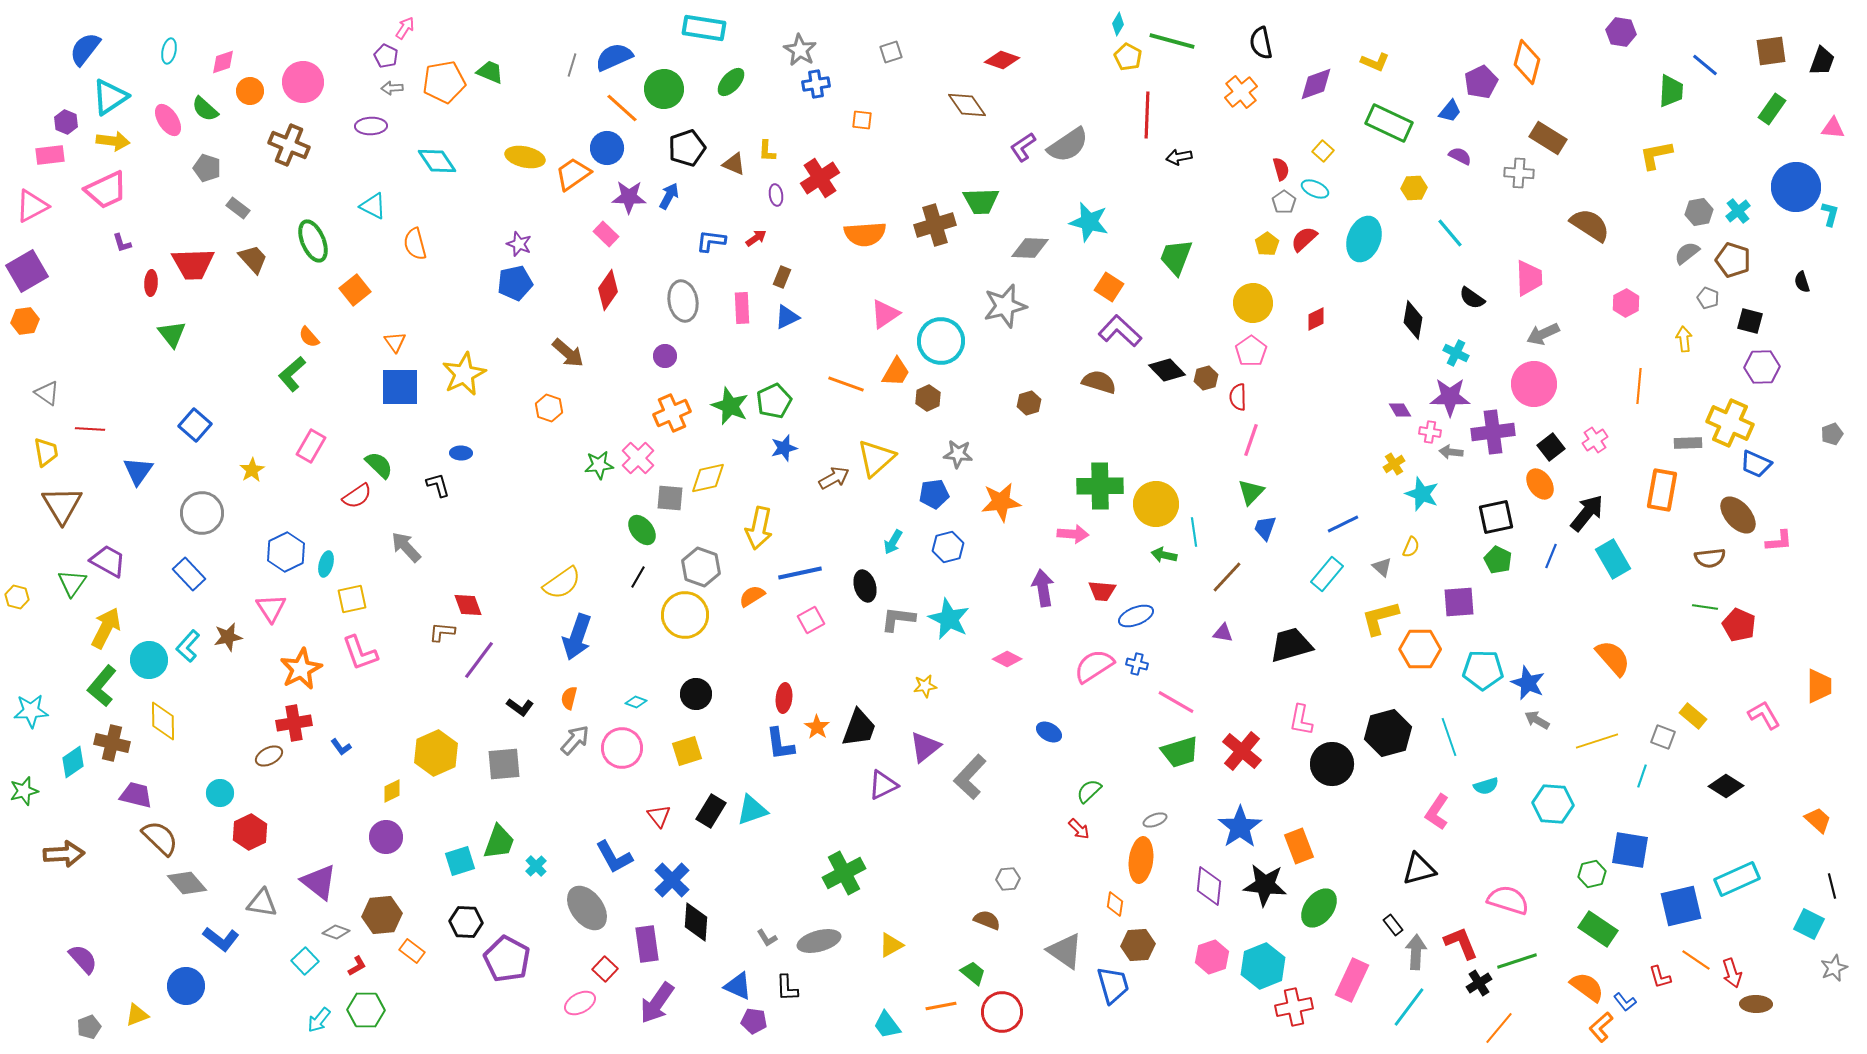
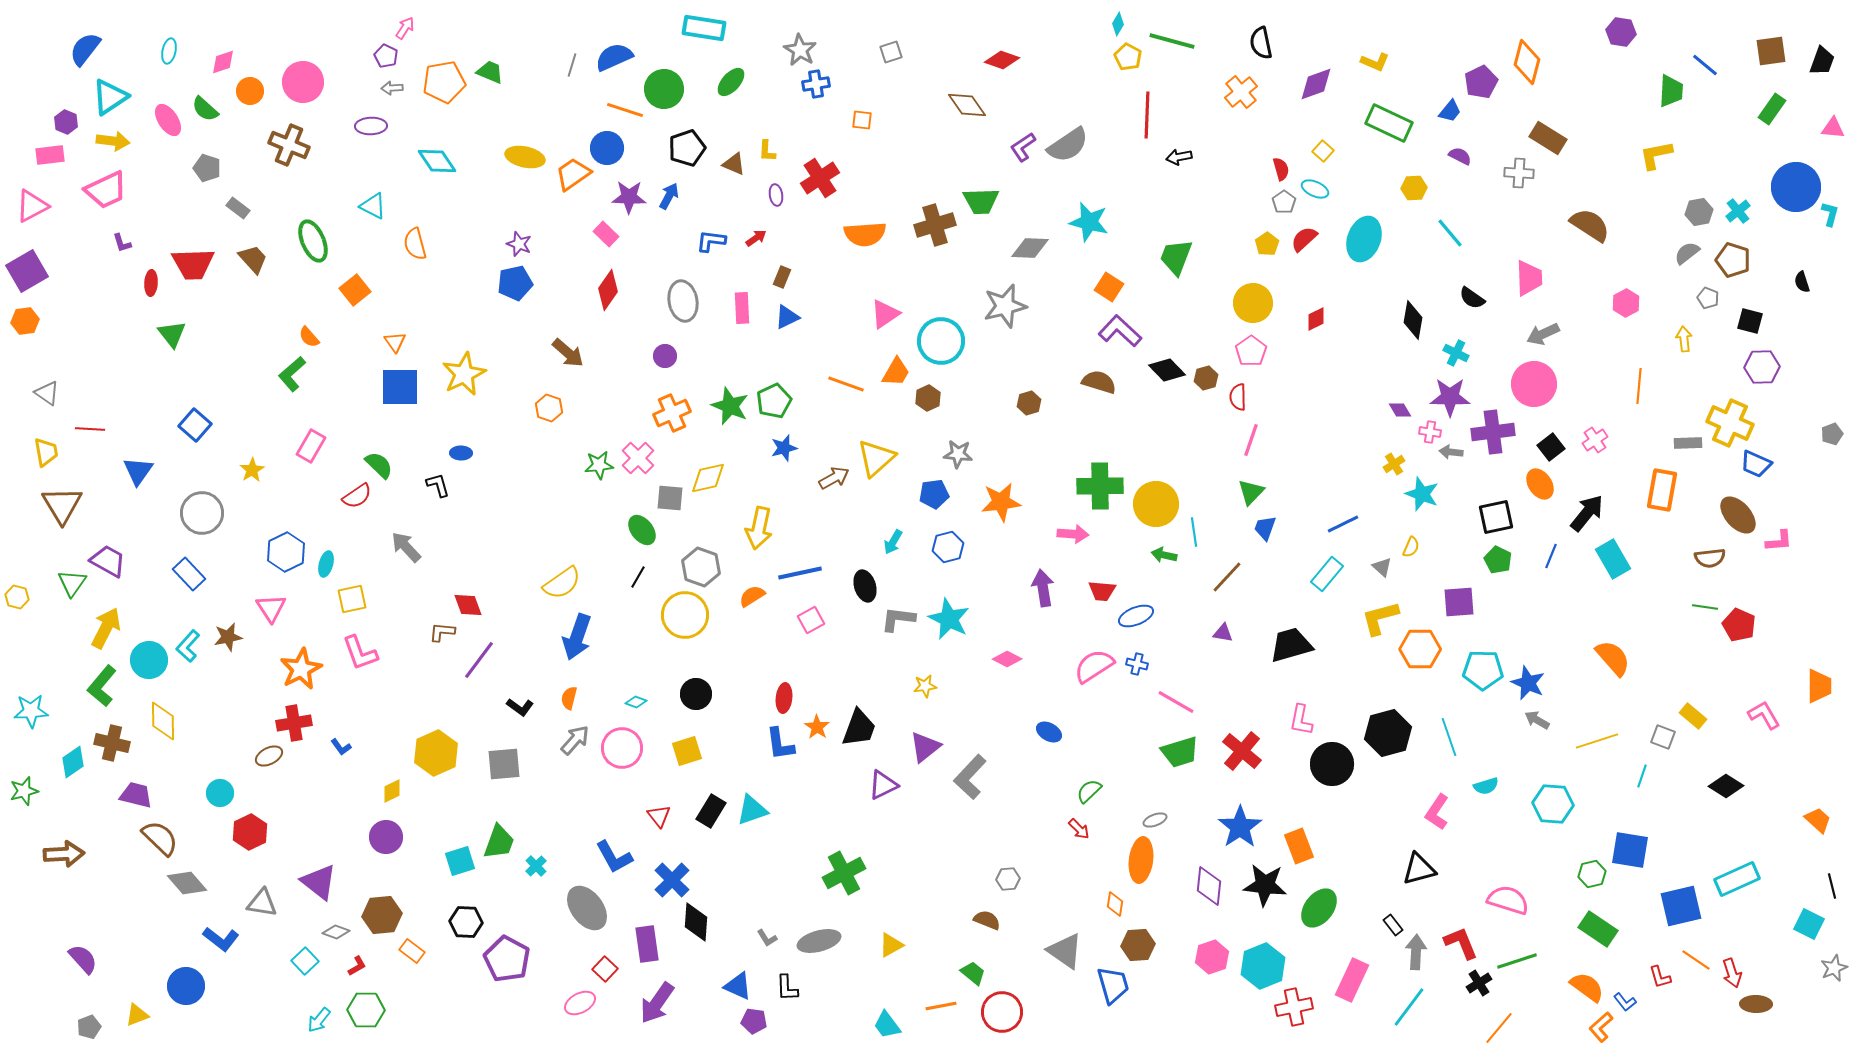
orange line at (622, 108): moved 3 px right, 2 px down; rotated 24 degrees counterclockwise
